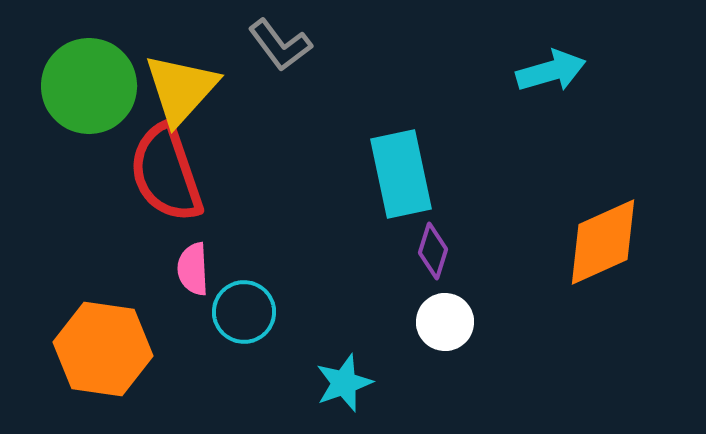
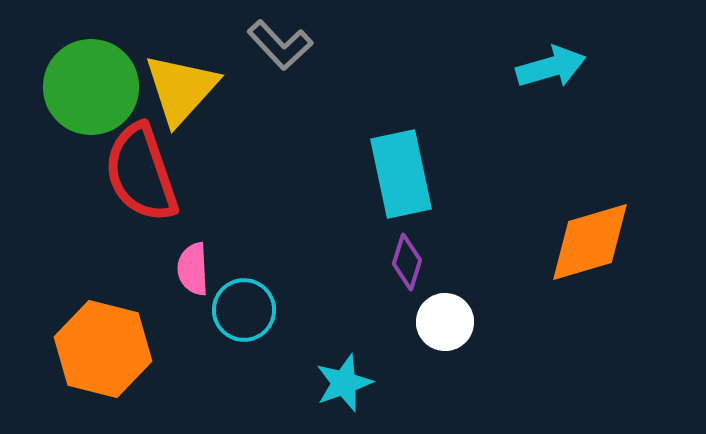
gray L-shape: rotated 6 degrees counterclockwise
cyan arrow: moved 4 px up
green circle: moved 2 px right, 1 px down
red semicircle: moved 25 px left
orange diamond: moved 13 px left; rotated 8 degrees clockwise
purple diamond: moved 26 px left, 11 px down
cyan circle: moved 2 px up
orange hexagon: rotated 6 degrees clockwise
